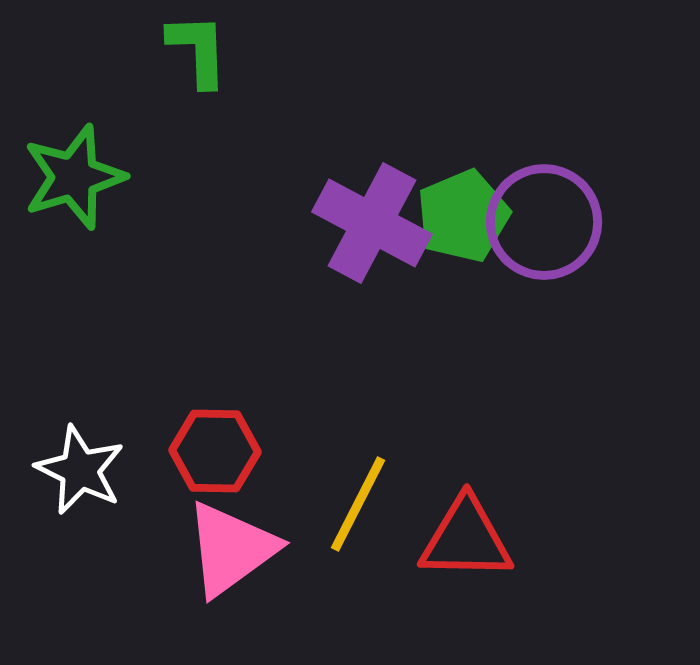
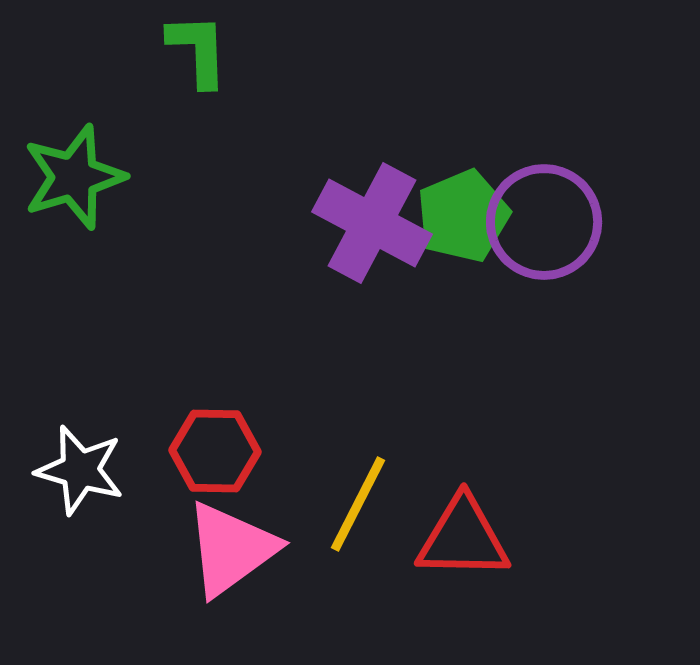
white star: rotated 10 degrees counterclockwise
red triangle: moved 3 px left, 1 px up
